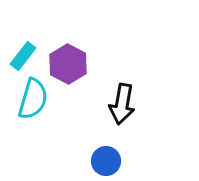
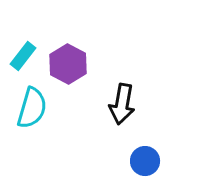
cyan semicircle: moved 1 px left, 9 px down
blue circle: moved 39 px right
